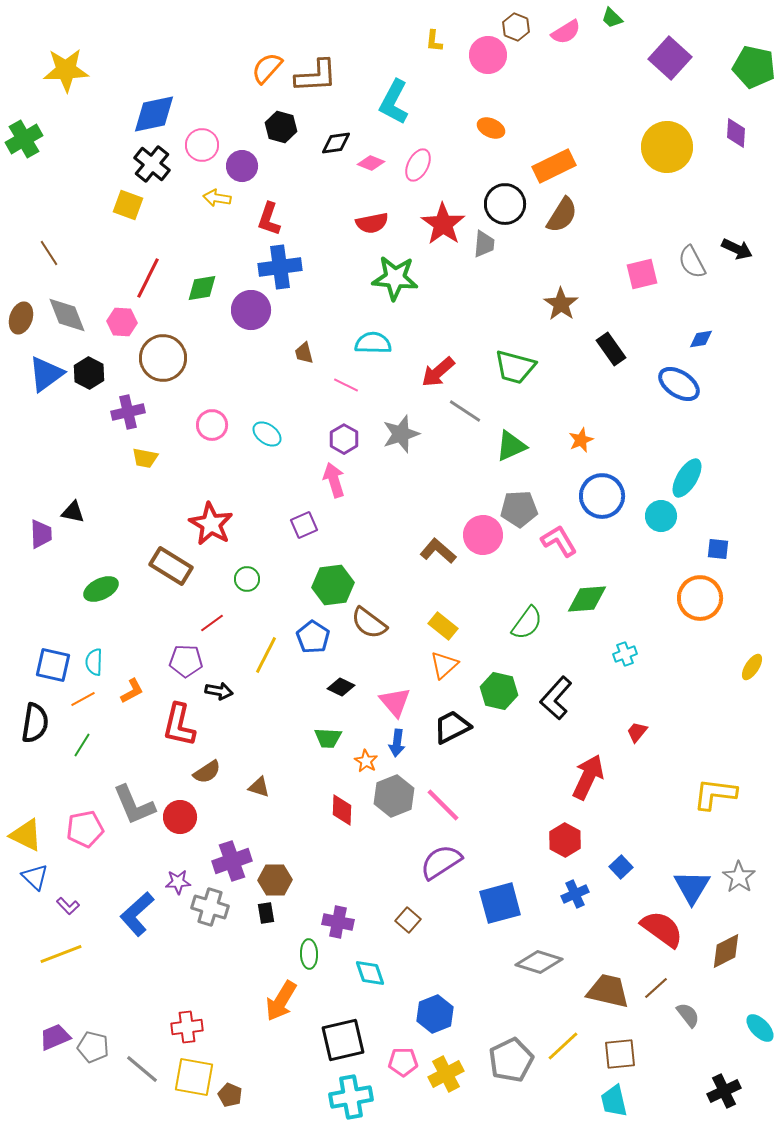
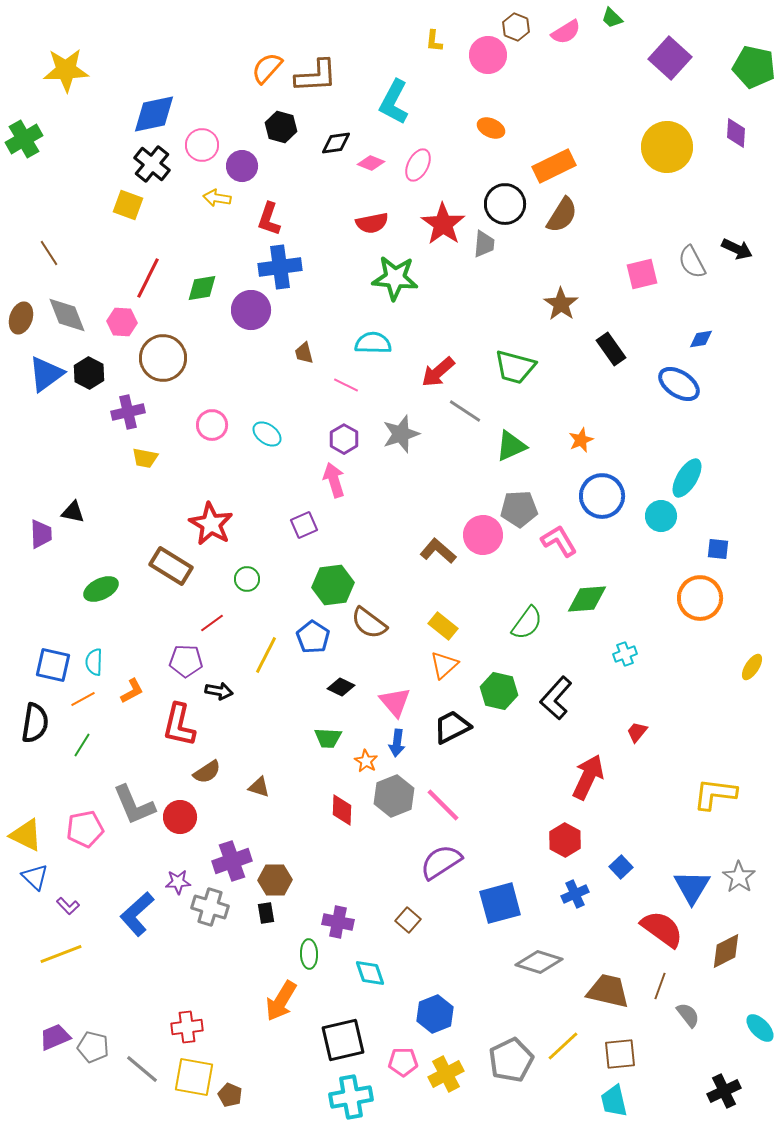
brown line at (656, 988): moved 4 px right, 2 px up; rotated 28 degrees counterclockwise
